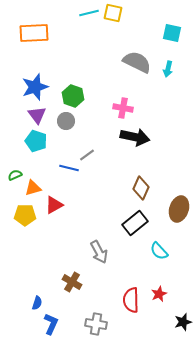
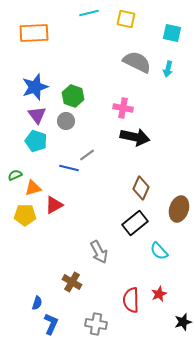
yellow square: moved 13 px right, 6 px down
